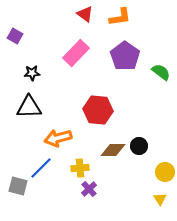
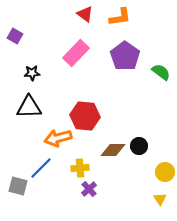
red hexagon: moved 13 px left, 6 px down
